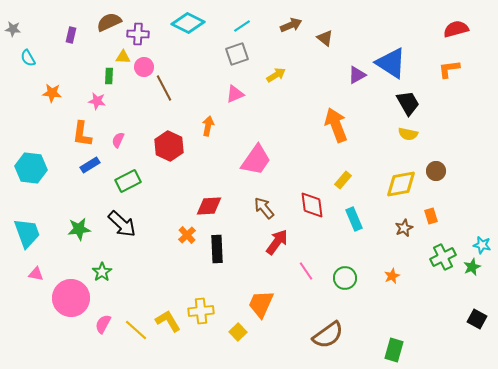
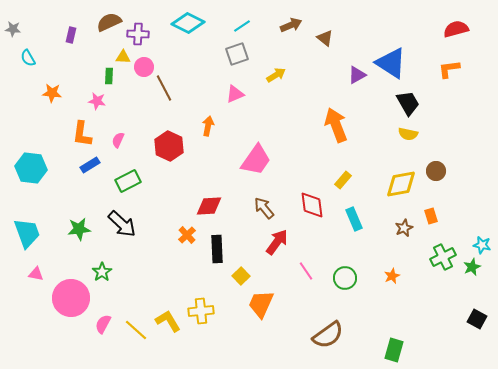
yellow square at (238, 332): moved 3 px right, 56 px up
